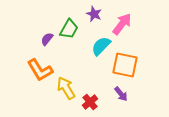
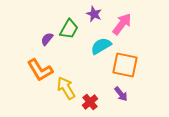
cyan semicircle: rotated 15 degrees clockwise
